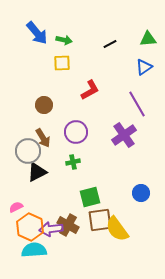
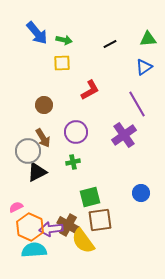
yellow semicircle: moved 34 px left, 12 px down
